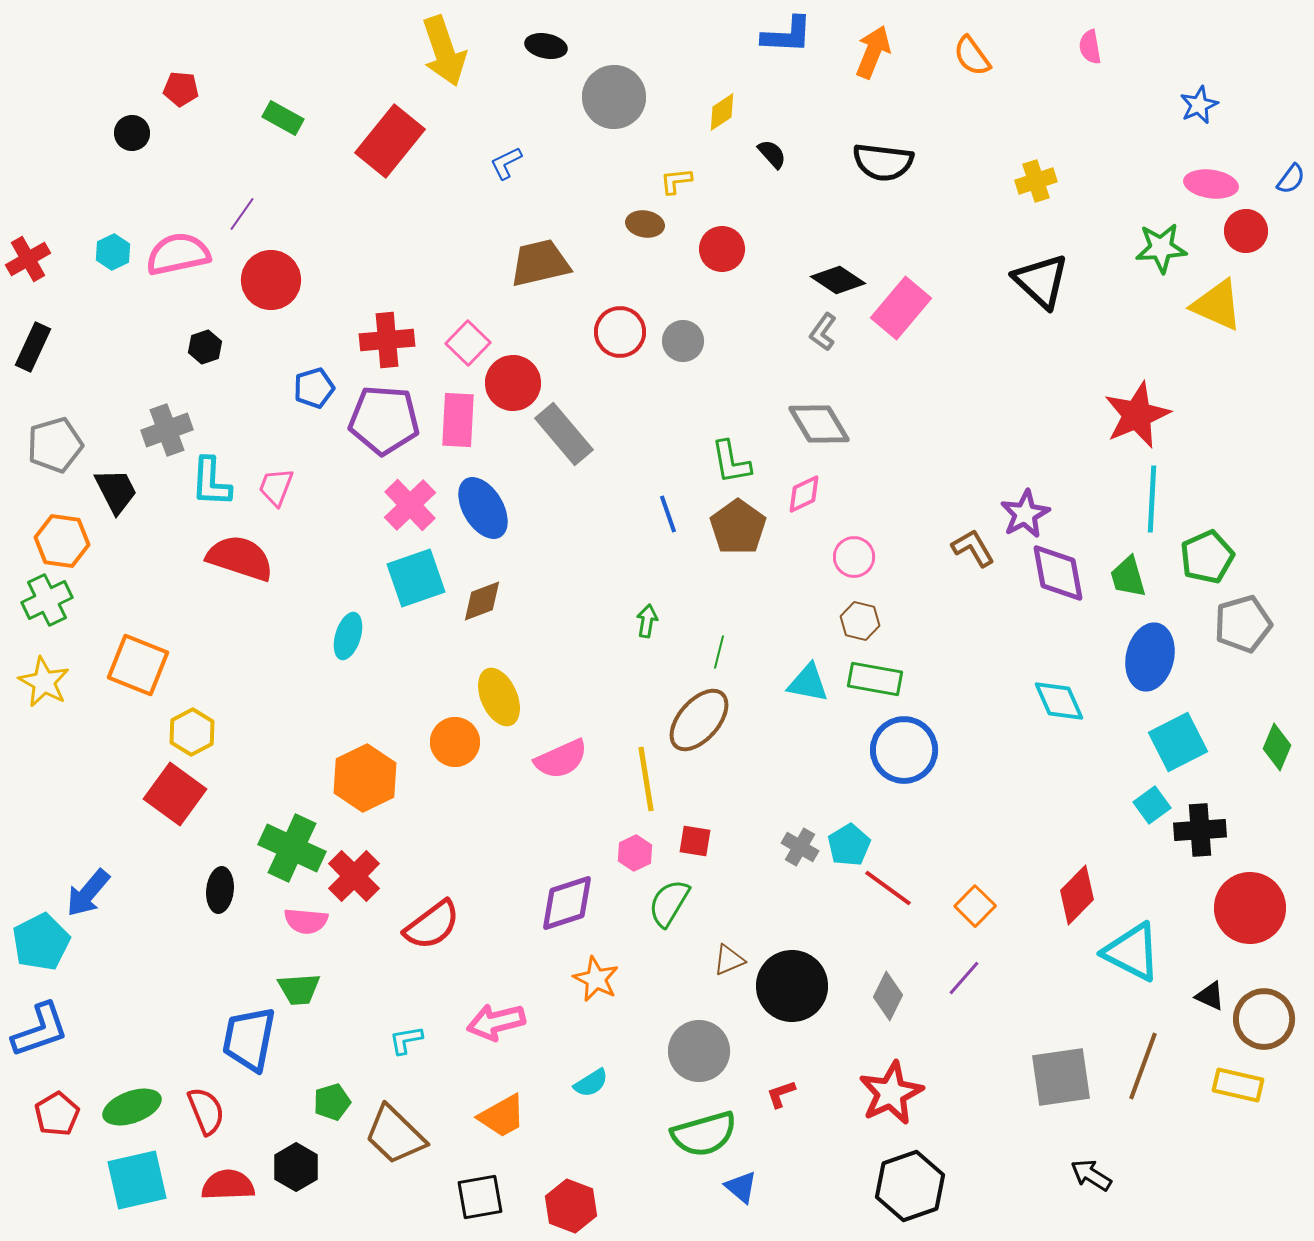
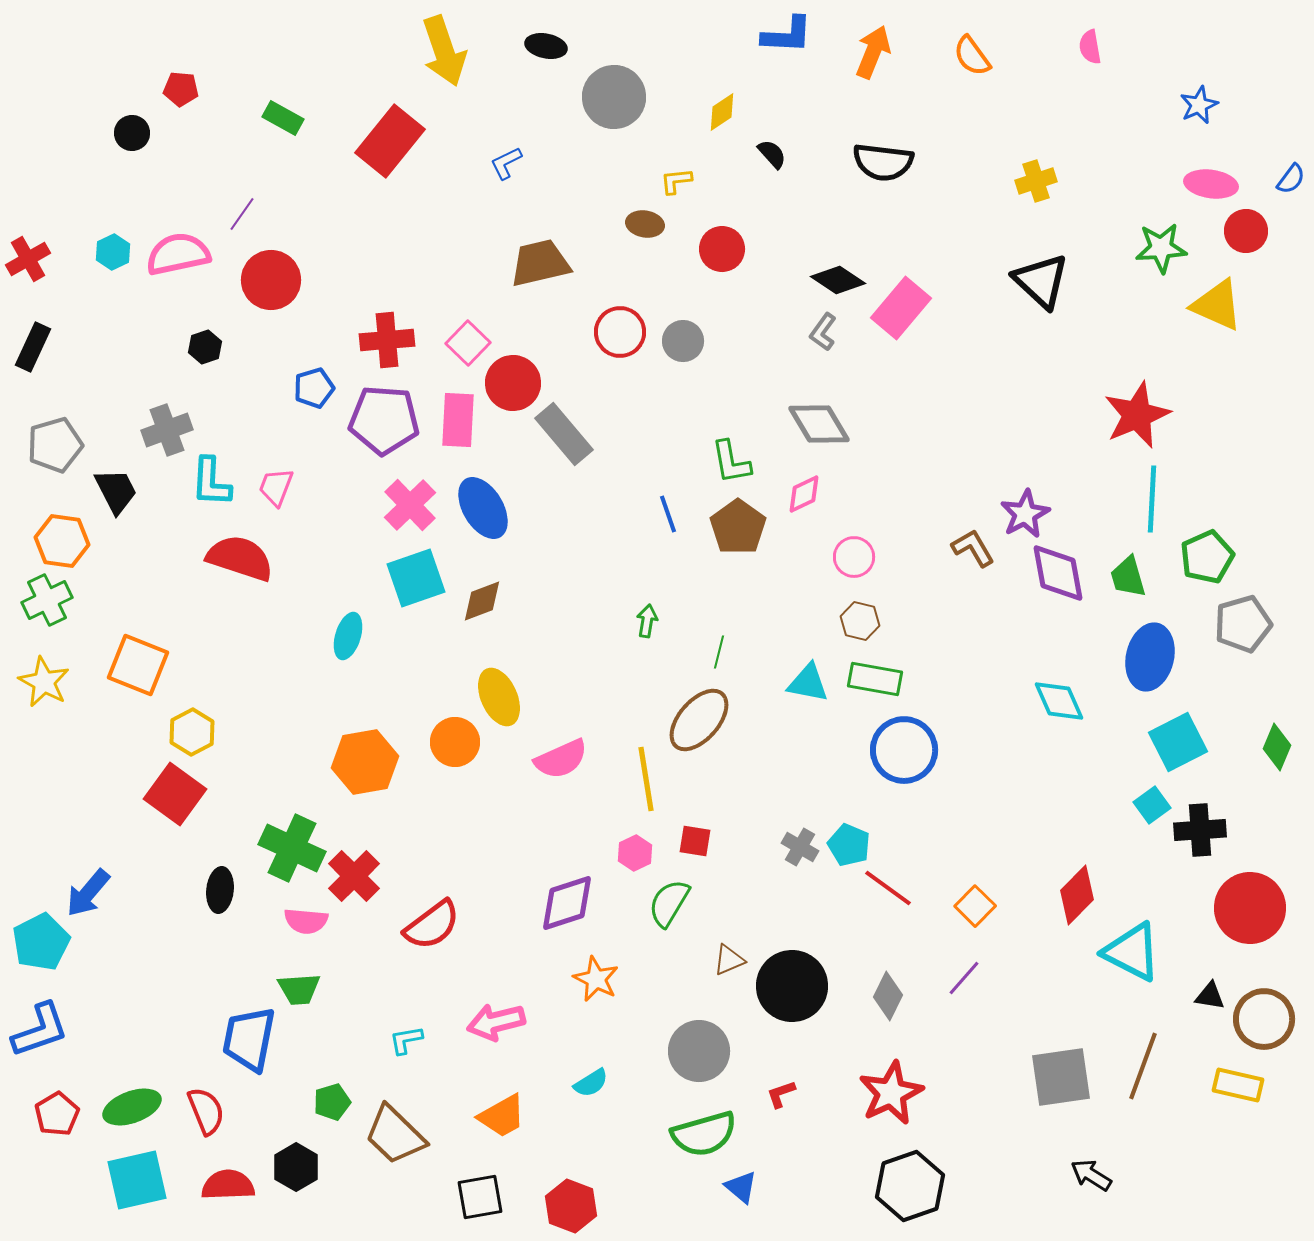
orange hexagon at (365, 778): moved 16 px up; rotated 16 degrees clockwise
cyan pentagon at (849, 845): rotated 18 degrees counterclockwise
black triangle at (1210, 996): rotated 16 degrees counterclockwise
